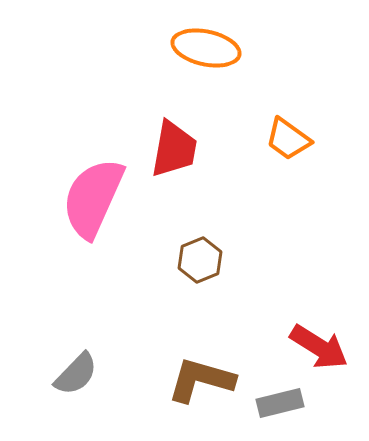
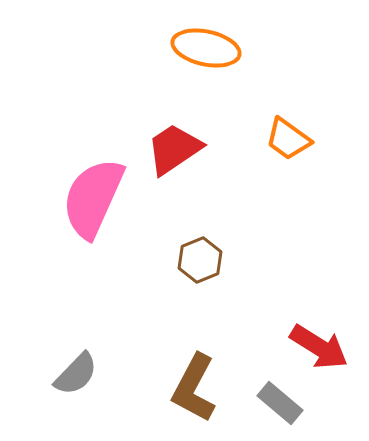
red trapezoid: rotated 134 degrees counterclockwise
brown L-shape: moved 7 px left, 8 px down; rotated 78 degrees counterclockwise
gray rectangle: rotated 54 degrees clockwise
